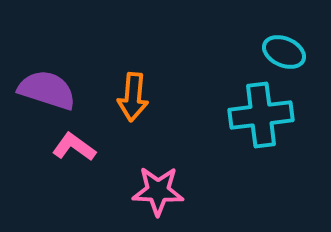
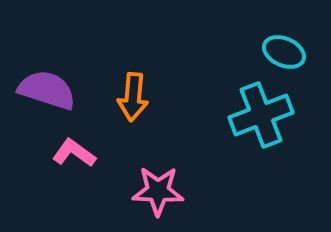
cyan cross: rotated 14 degrees counterclockwise
pink L-shape: moved 6 px down
